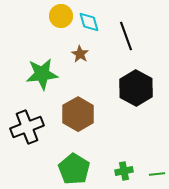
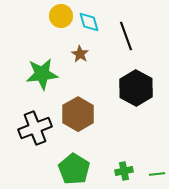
black cross: moved 8 px right, 1 px down
